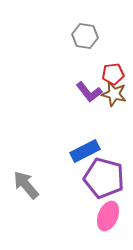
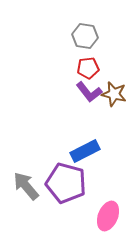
red pentagon: moved 25 px left, 6 px up
purple pentagon: moved 38 px left, 5 px down
gray arrow: moved 1 px down
